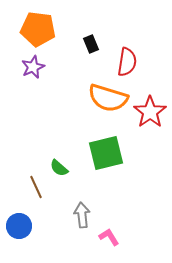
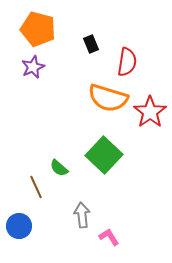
orange pentagon: rotated 8 degrees clockwise
green square: moved 2 px left, 2 px down; rotated 33 degrees counterclockwise
